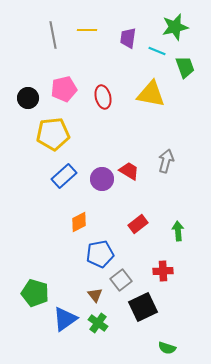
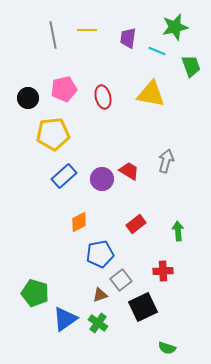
green trapezoid: moved 6 px right, 1 px up
red rectangle: moved 2 px left
brown triangle: moved 5 px right; rotated 49 degrees clockwise
